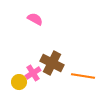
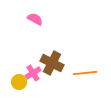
orange line: moved 2 px right, 3 px up; rotated 15 degrees counterclockwise
